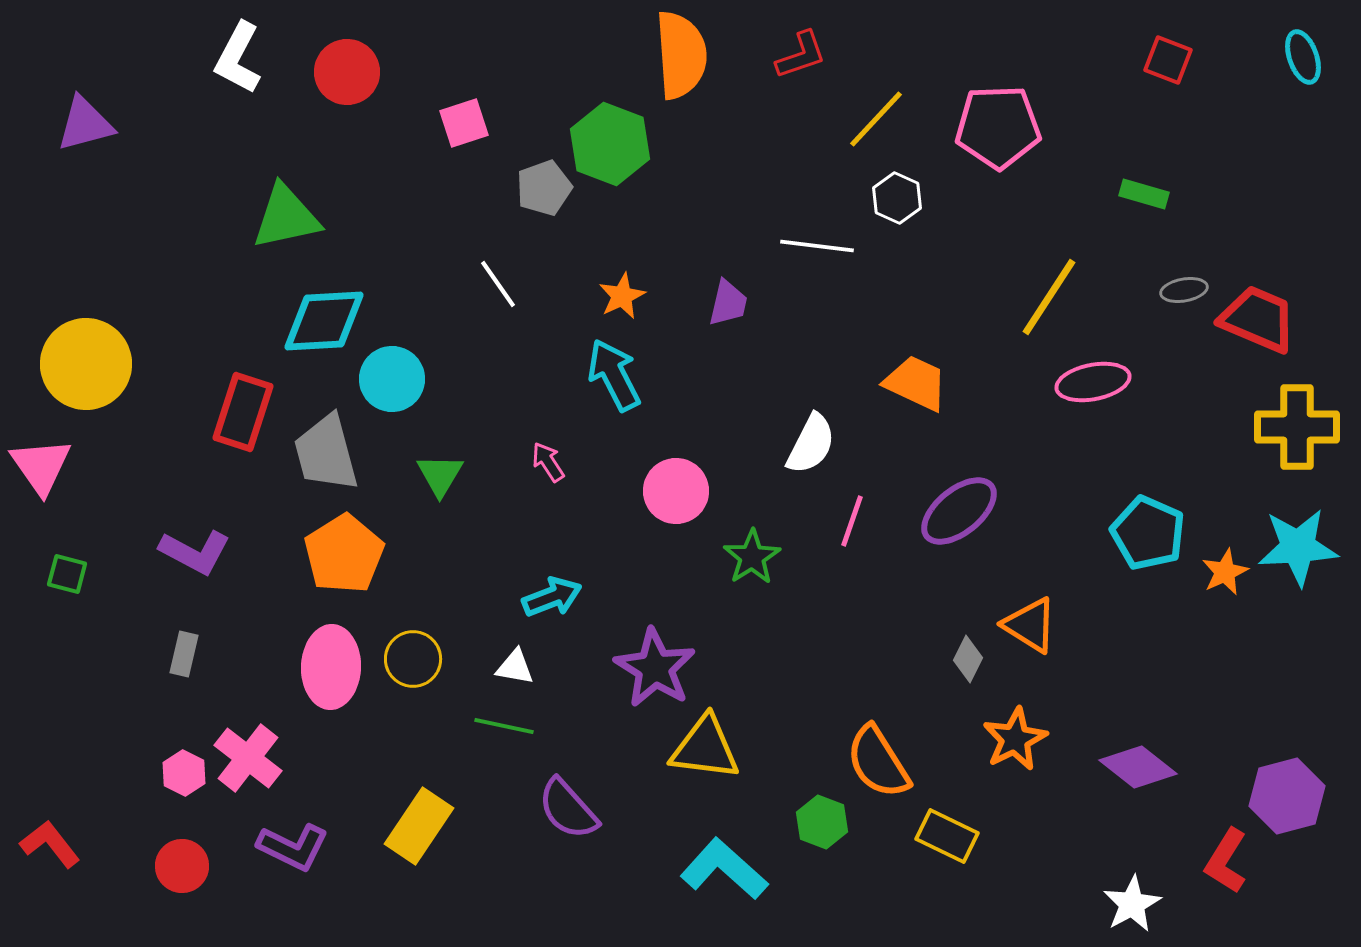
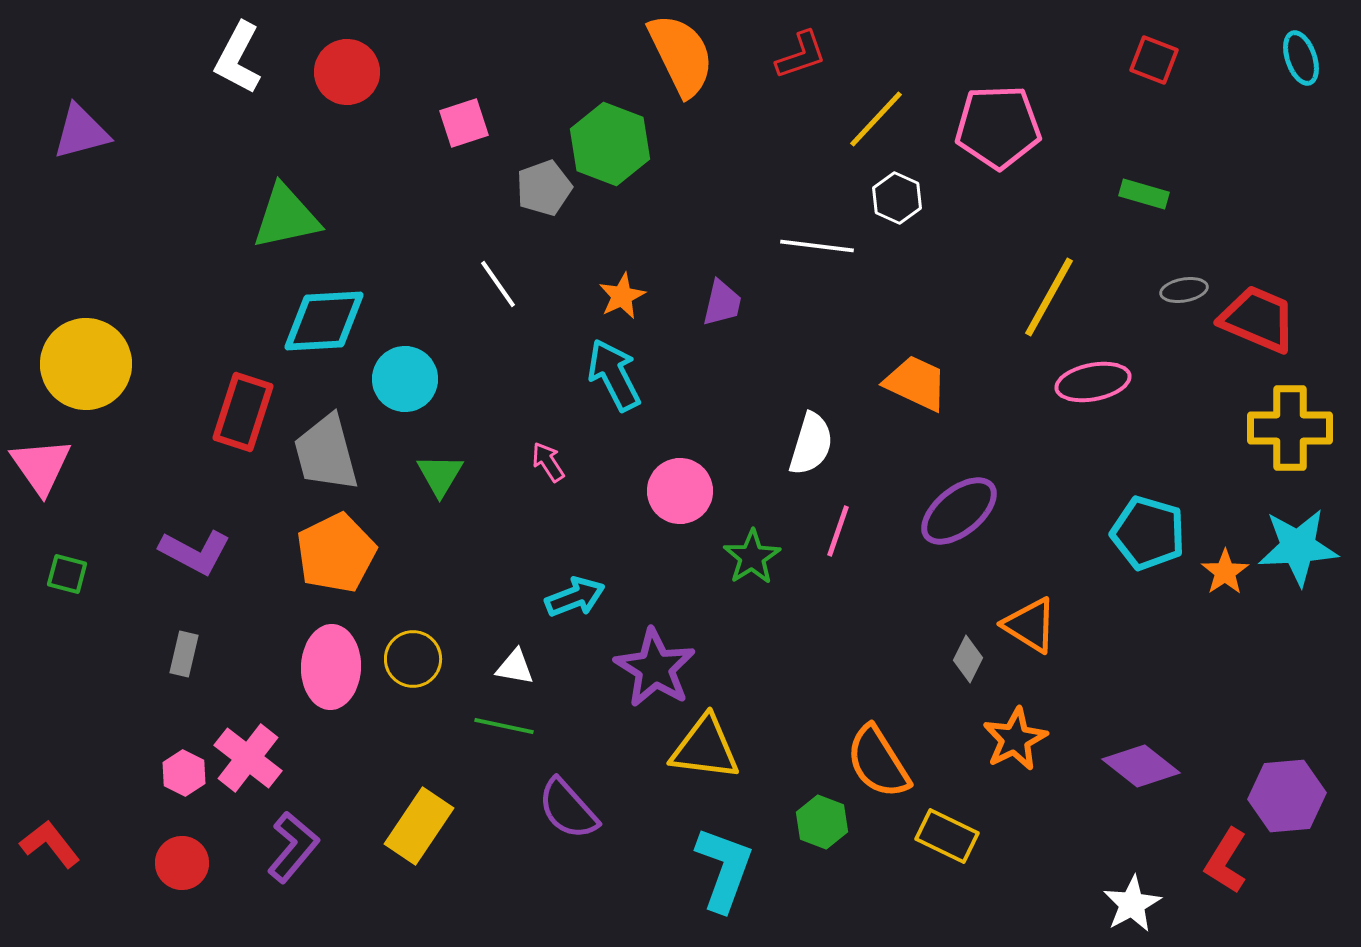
orange semicircle at (681, 55): rotated 22 degrees counterclockwise
cyan ellipse at (1303, 57): moved 2 px left, 1 px down
red square at (1168, 60): moved 14 px left
purple triangle at (85, 124): moved 4 px left, 8 px down
yellow line at (1049, 297): rotated 4 degrees counterclockwise
purple trapezoid at (728, 303): moved 6 px left
cyan circle at (392, 379): moved 13 px right
yellow cross at (1297, 427): moved 7 px left, 1 px down
white semicircle at (811, 444): rotated 10 degrees counterclockwise
pink circle at (676, 491): moved 4 px right
pink line at (852, 521): moved 14 px left, 10 px down
cyan pentagon at (1148, 533): rotated 8 degrees counterclockwise
orange pentagon at (344, 554): moved 8 px left, 1 px up; rotated 6 degrees clockwise
orange star at (1225, 572): rotated 9 degrees counterclockwise
cyan arrow at (552, 597): moved 23 px right
purple diamond at (1138, 767): moved 3 px right, 1 px up
purple hexagon at (1287, 796): rotated 10 degrees clockwise
purple L-shape at (293, 847): rotated 76 degrees counterclockwise
red circle at (182, 866): moved 3 px up
cyan L-shape at (724, 869): rotated 68 degrees clockwise
